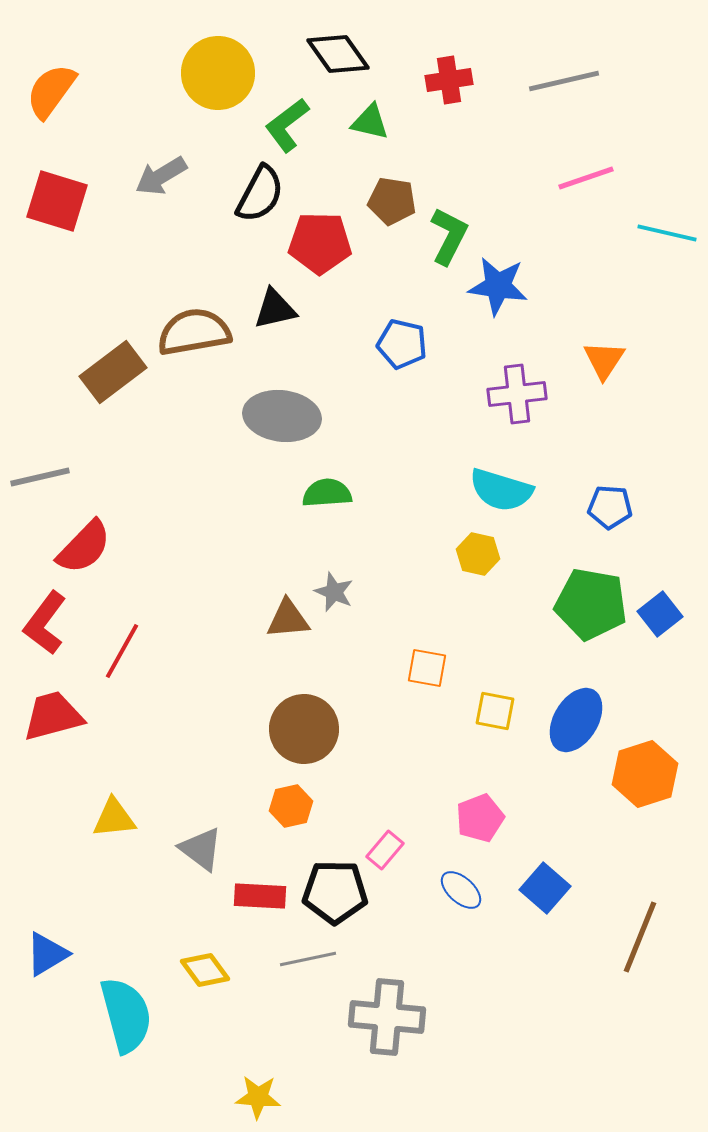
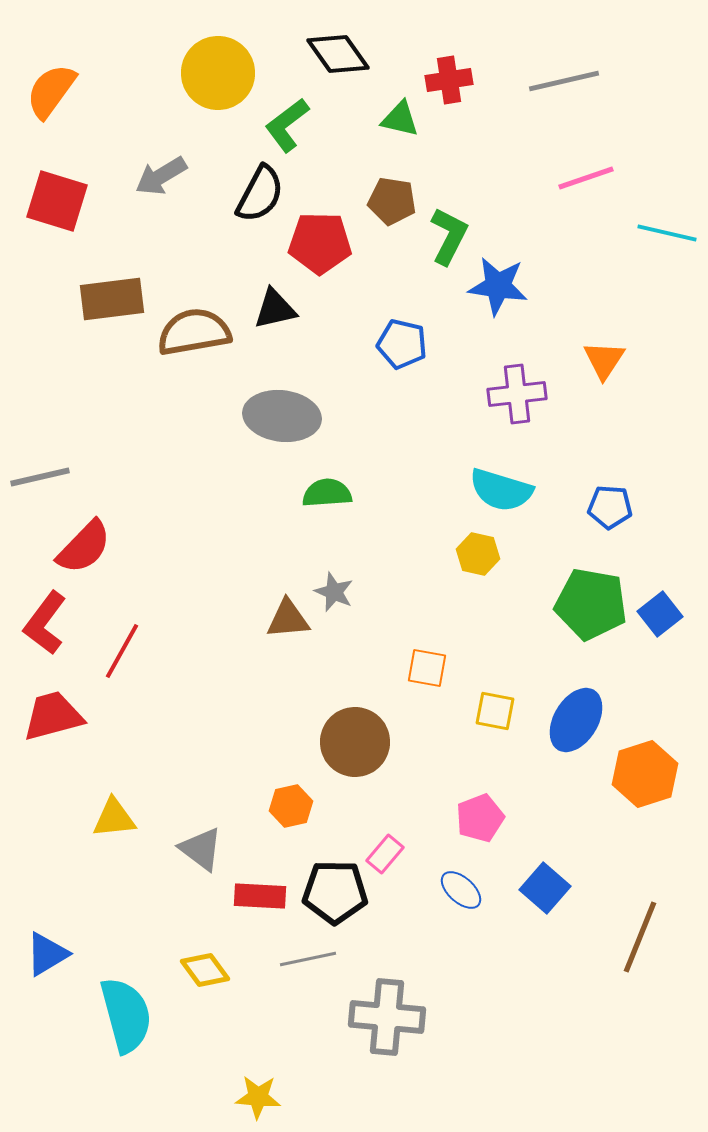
green triangle at (370, 122): moved 30 px right, 3 px up
brown rectangle at (113, 372): moved 1 px left, 73 px up; rotated 30 degrees clockwise
brown circle at (304, 729): moved 51 px right, 13 px down
pink rectangle at (385, 850): moved 4 px down
